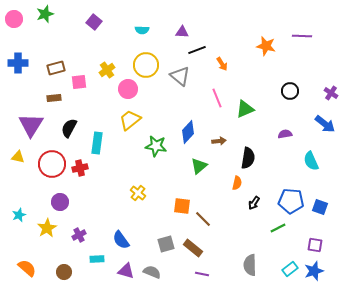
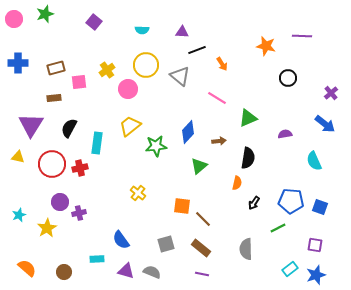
black circle at (290, 91): moved 2 px left, 13 px up
purple cross at (331, 93): rotated 16 degrees clockwise
pink line at (217, 98): rotated 36 degrees counterclockwise
green triangle at (245, 109): moved 3 px right, 9 px down
yellow trapezoid at (130, 120): moved 6 px down
green star at (156, 146): rotated 15 degrees counterclockwise
cyan semicircle at (311, 161): moved 3 px right
purple cross at (79, 235): moved 22 px up; rotated 16 degrees clockwise
brown rectangle at (193, 248): moved 8 px right
gray semicircle at (250, 265): moved 4 px left, 16 px up
blue star at (314, 271): moved 2 px right, 4 px down
